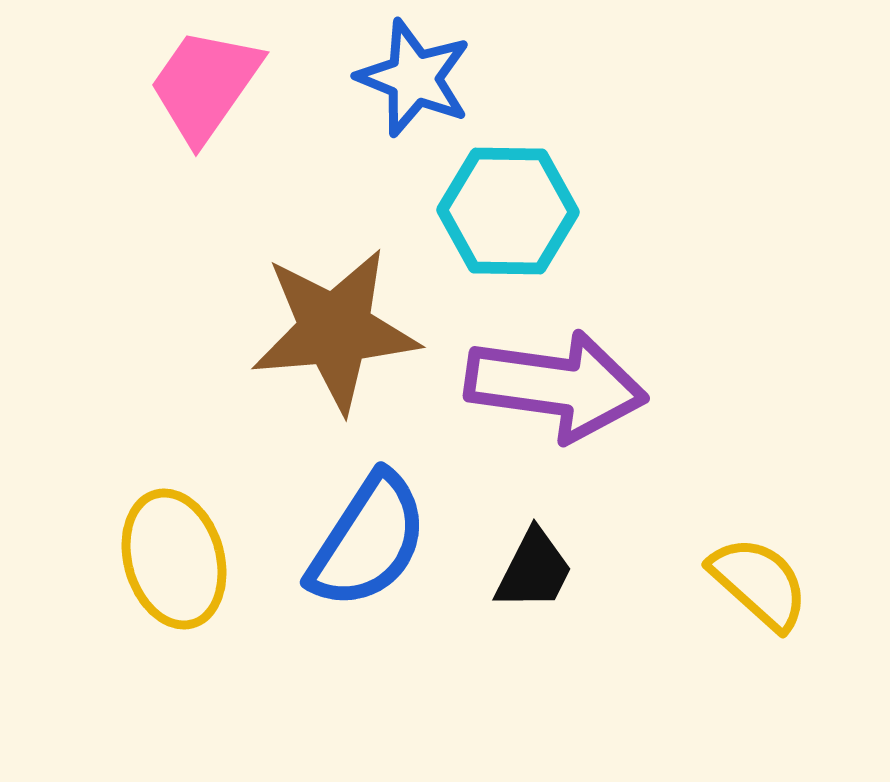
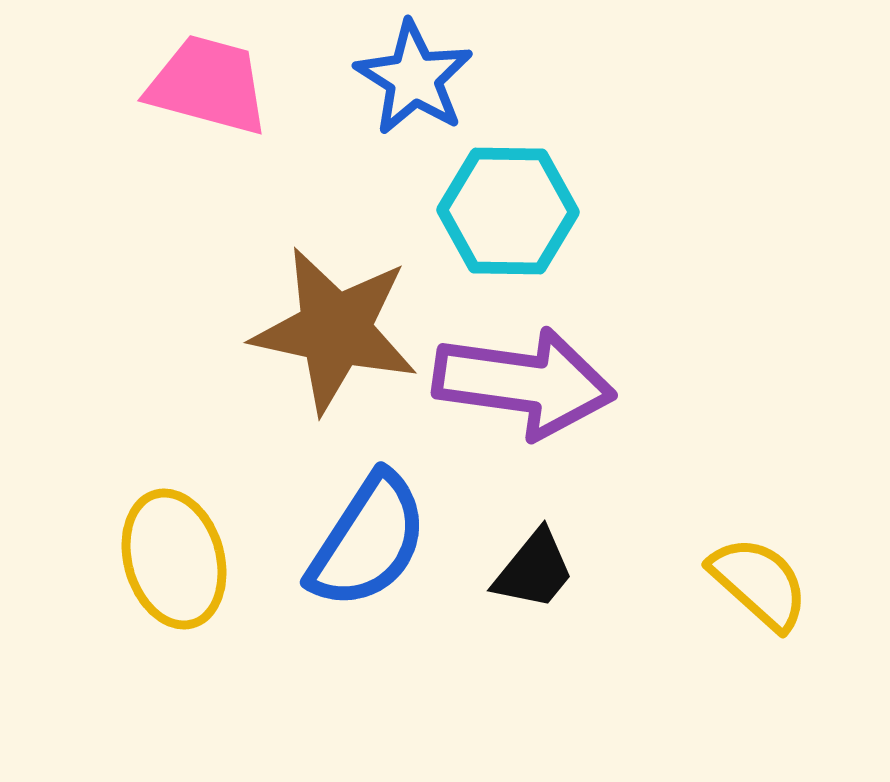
blue star: rotated 10 degrees clockwise
pink trapezoid: moved 3 px right; rotated 70 degrees clockwise
brown star: rotated 17 degrees clockwise
purple arrow: moved 32 px left, 3 px up
black trapezoid: rotated 12 degrees clockwise
